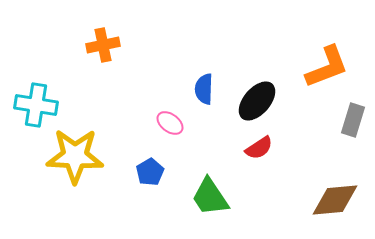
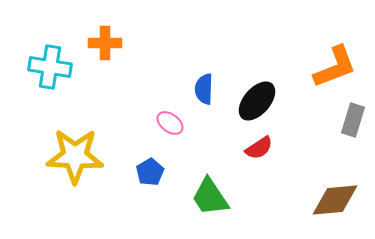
orange cross: moved 2 px right, 2 px up; rotated 12 degrees clockwise
orange L-shape: moved 8 px right
cyan cross: moved 14 px right, 38 px up
